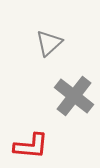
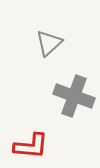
gray cross: rotated 18 degrees counterclockwise
